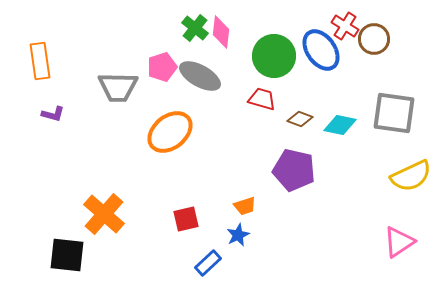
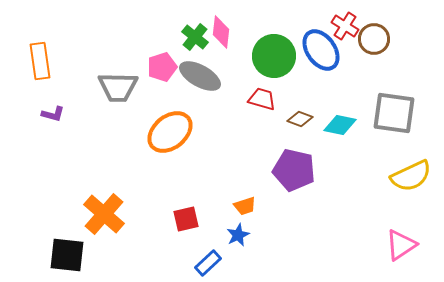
green cross: moved 9 px down
pink triangle: moved 2 px right, 3 px down
